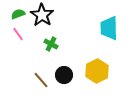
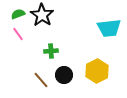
cyan trapezoid: rotated 95 degrees counterclockwise
green cross: moved 7 px down; rotated 32 degrees counterclockwise
